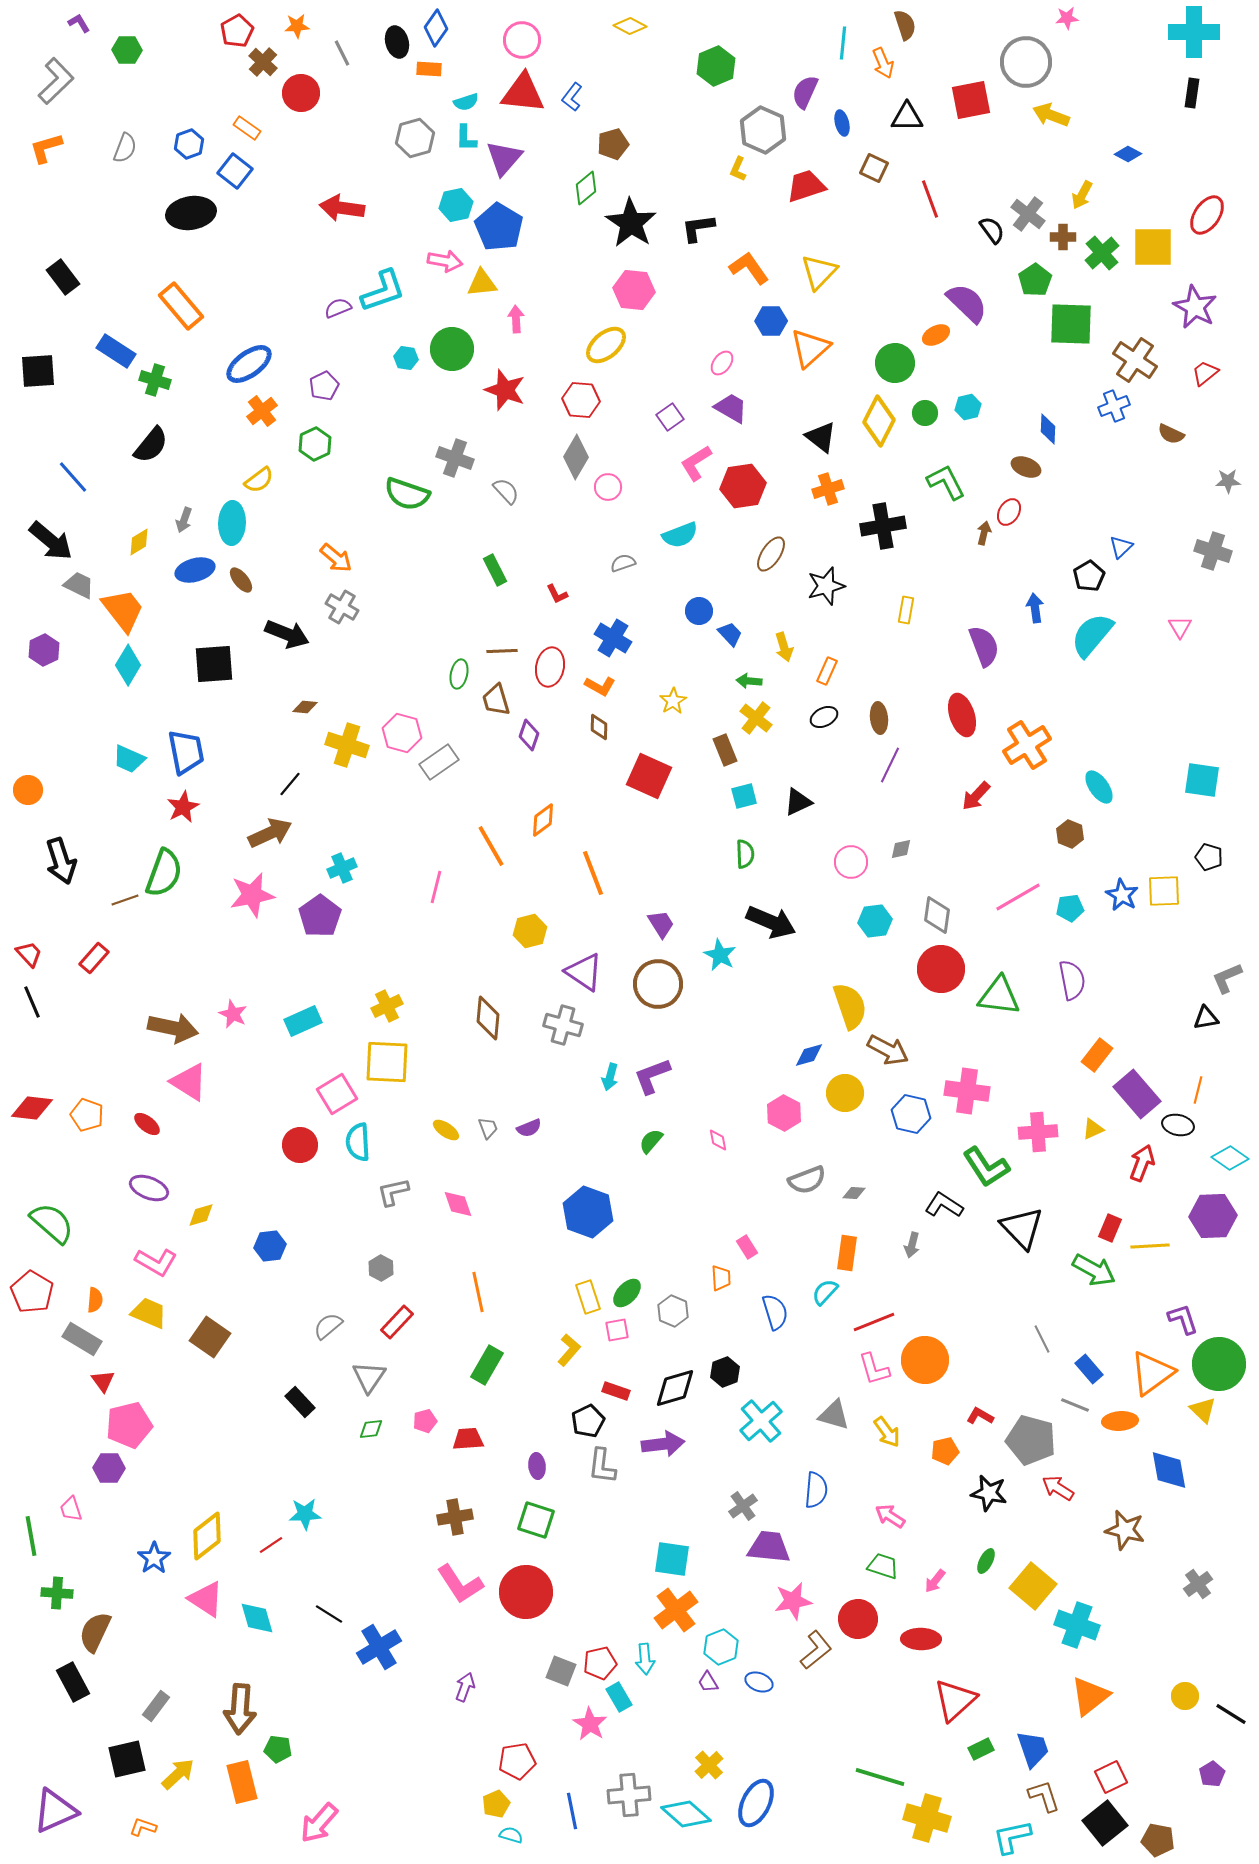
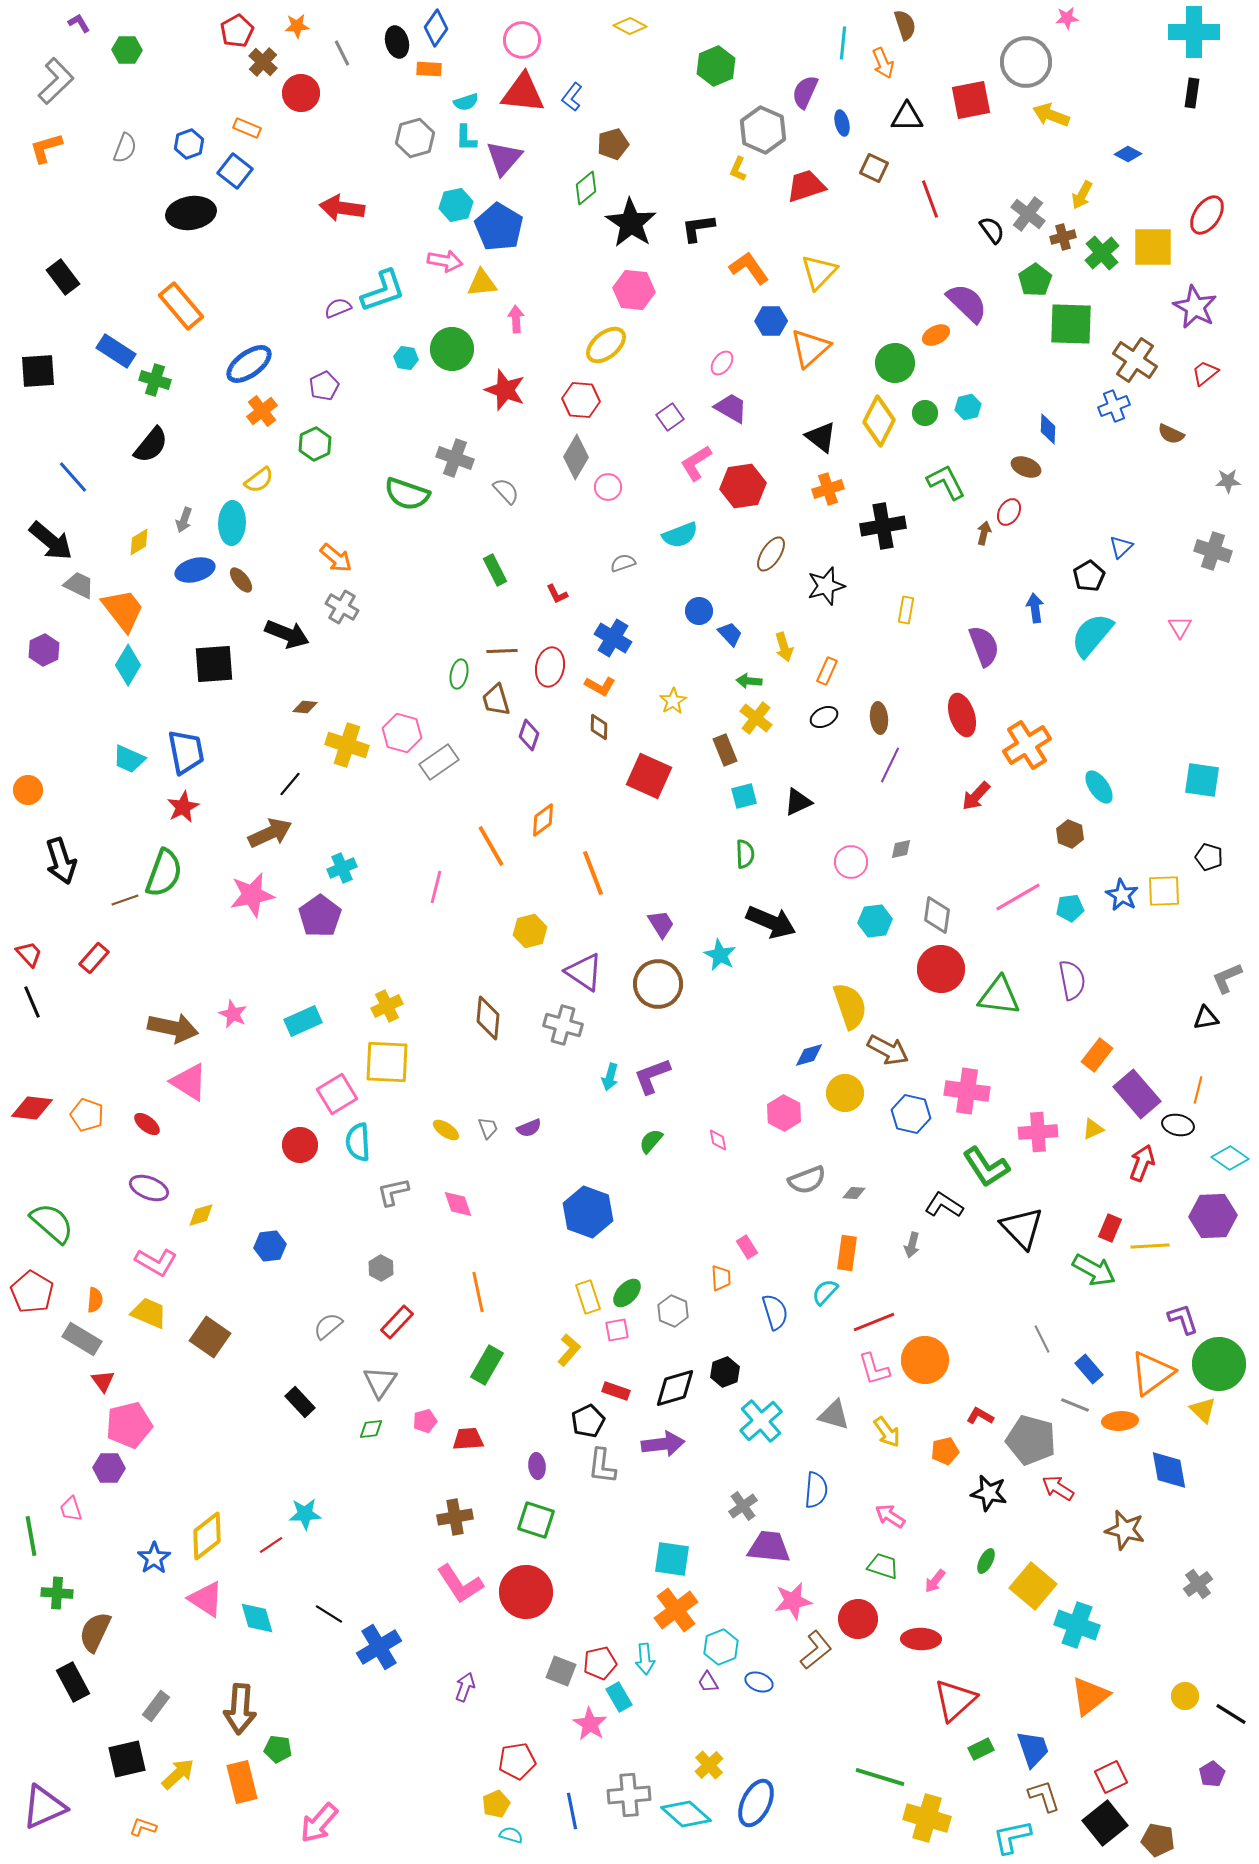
orange rectangle at (247, 128): rotated 12 degrees counterclockwise
brown cross at (1063, 237): rotated 15 degrees counterclockwise
gray triangle at (369, 1377): moved 11 px right, 5 px down
purple triangle at (55, 1811): moved 11 px left, 4 px up
